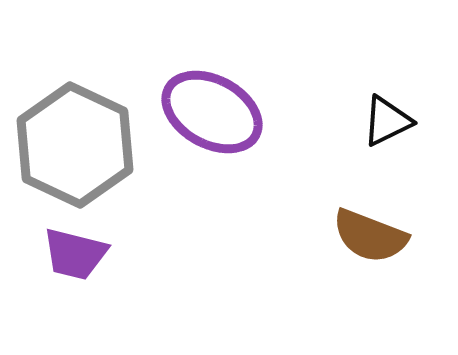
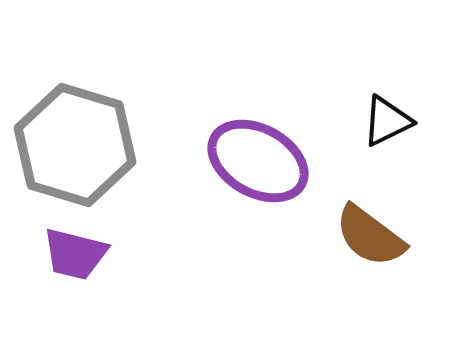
purple ellipse: moved 46 px right, 49 px down
gray hexagon: rotated 8 degrees counterclockwise
brown semicircle: rotated 16 degrees clockwise
